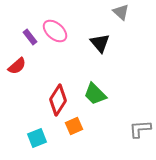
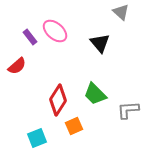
gray L-shape: moved 12 px left, 19 px up
